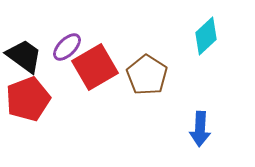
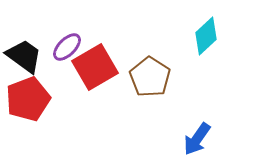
brown pentagon: moved 3 px right, 2 px down
blue arrow: moved 3 px left, 10 px down; rotated 32 degrees clockwise
